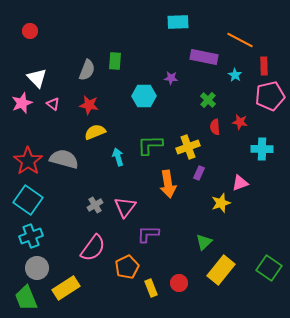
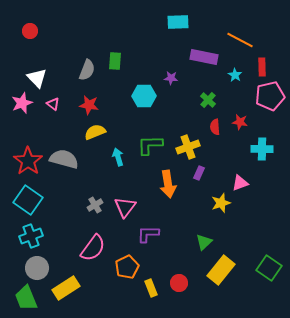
red rectangle at (264, 66): moved 2 px left, 1 px down
